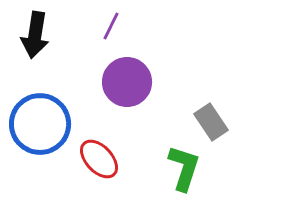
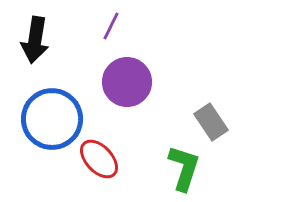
black arrow: moved 5 px down
blue circle: moved 12 px right, 5 px up
